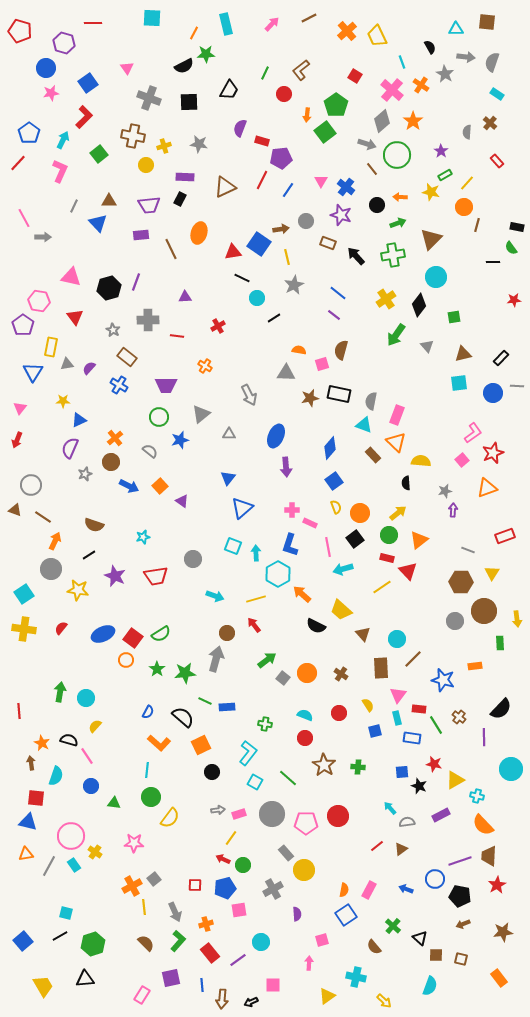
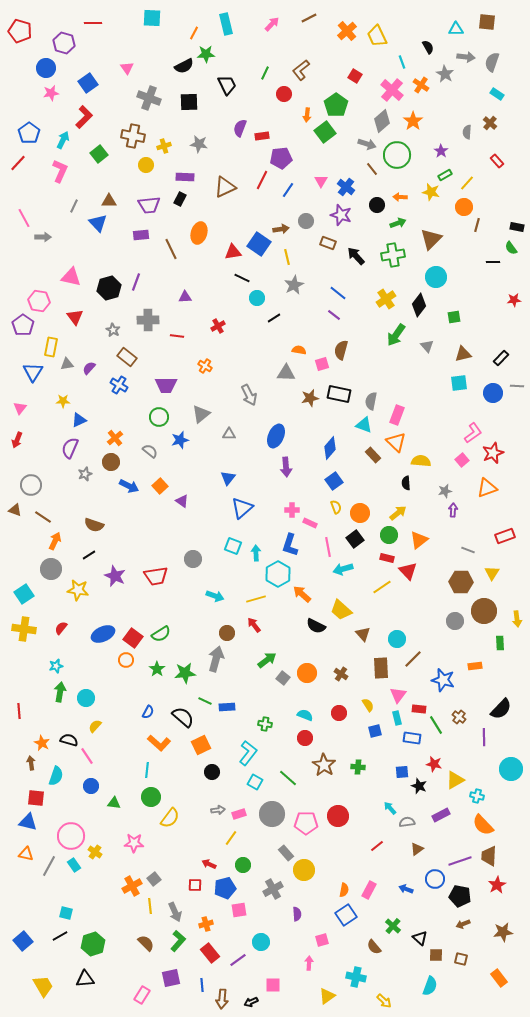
black semicircle at (430, 47): moved 2 px left
black trapezoid at (229, 90): moved 2 px left, 5 px up; rotated 55 degrees counterclockwise
red rectangle at (262, 141): moved 5 px up; rotated 24 degrees counterclockwise
cyan star at (143, 537): moved 87 px left, 129 px down
brown triangle at (401, 849): moved 16 px right
orange triangle at (26, 854): rotated 21 degrees clockwise
red arrow at (223, 859): moved 14 px left, 5 px down
yellow line at (144, 907): moved 6 px right, 1 px up
